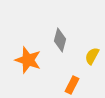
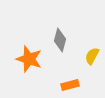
orange star: moved 1 px right, 1 px up
orange rectangle: moved 2 px left; rotated 48 degrees clockwise
